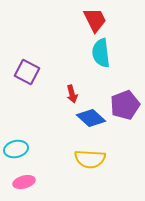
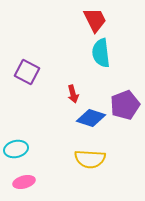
red arrow: moved 1 px right
blue diamond: rotated 24 degrees counterclockwise
